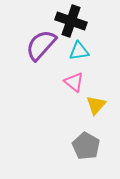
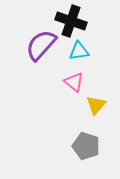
gray pentagon: rotated 12 degrees counterclockwise
